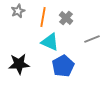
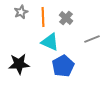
gray star: moved 3 px right, 1 px down
orange line: rotated 12 degrees counterclockwise
